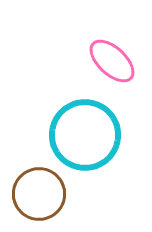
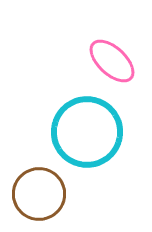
cyan circle: moved 2 px right, 3 px up
